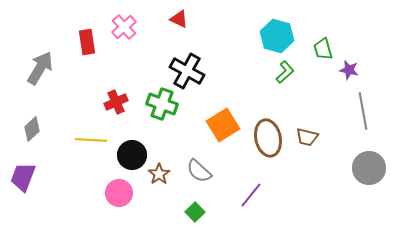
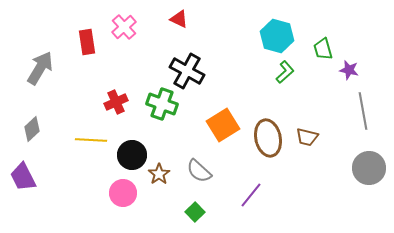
purple trapezoid: rotated 48 degrees counterclockwise
pink circle: moved 4 px right
